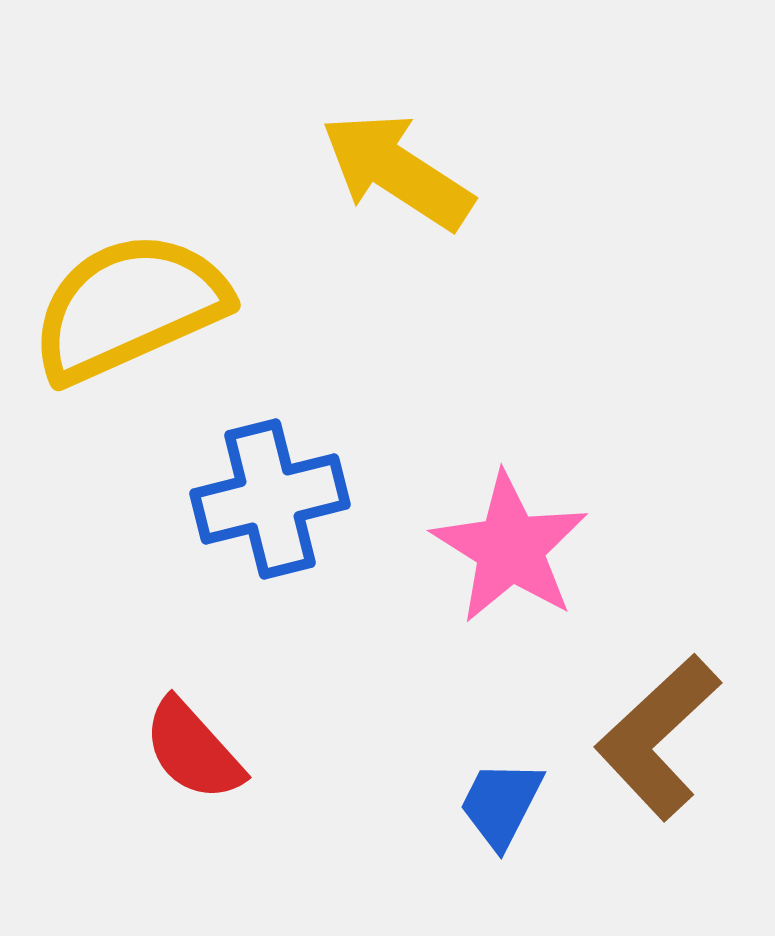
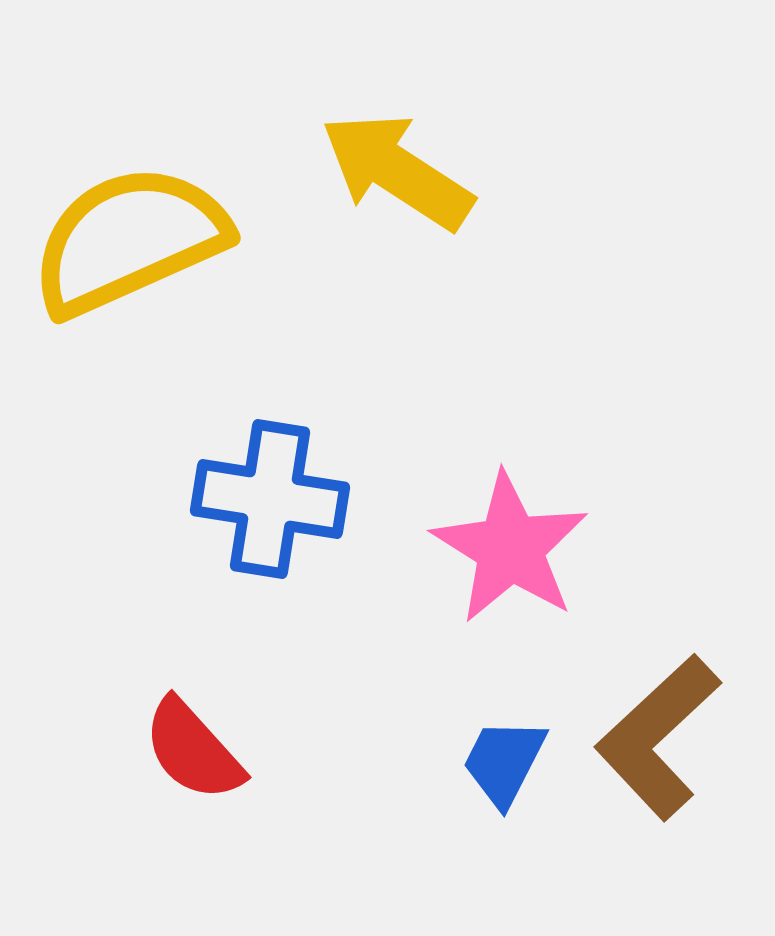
yellow semicircle: moved 67 px up
blue cross: rotated 23 degrees clockwise
blue trapezoid: moved 3 px right, 42 px up
